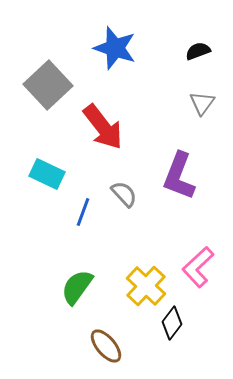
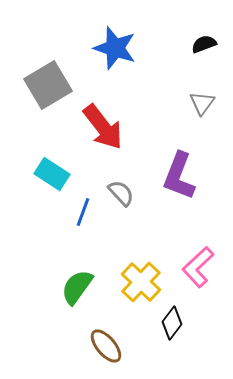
black semicircle: moved 6 px right, 7 px up
gray square: rotated 12 degrees clockwise
cyan rectangle: moved 5 px right; rotated 8 degrees clockwise
gray semicircle: moved 3 px left, 1 px up
yellow cross: moved 5 px left, 4 px up
